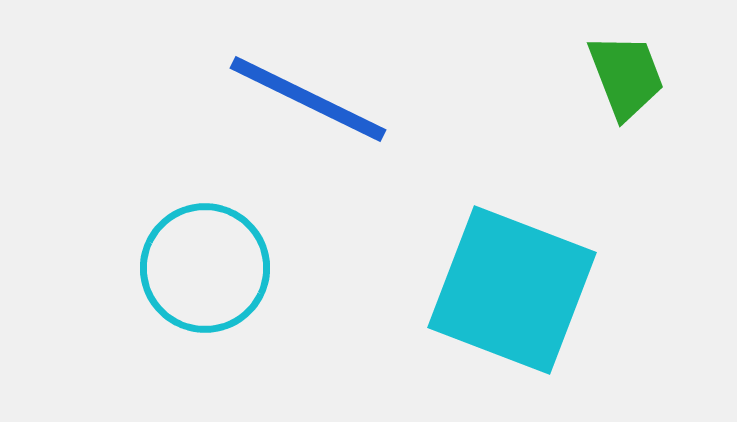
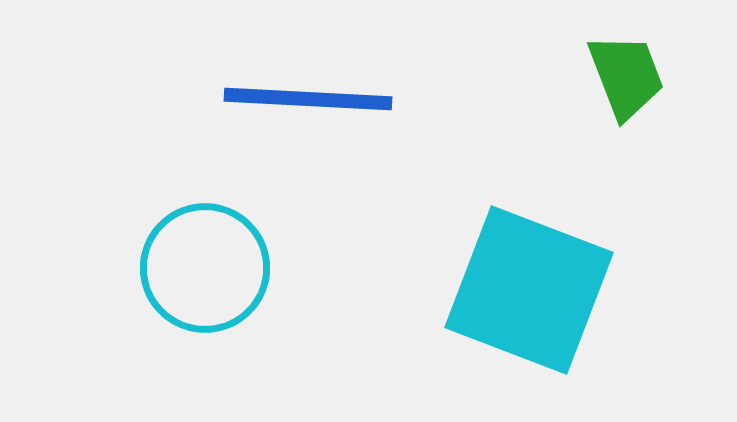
blue line: rotated 23 degrees counterclockwise
cyan square: moved 17 px right
